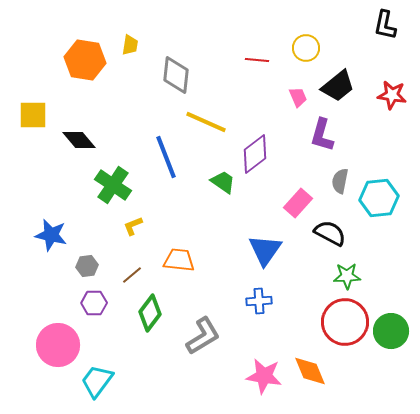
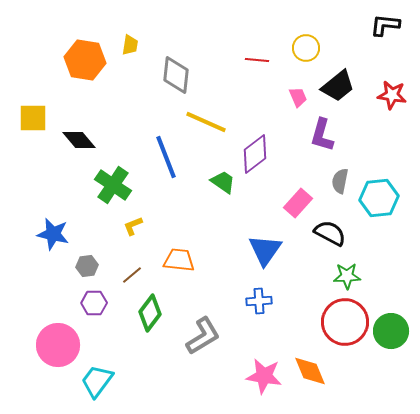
black L-shape: rotated 84 degrees clockwise
yellow square: moved 3 px down
blue star: moved 2 px right, 1 px up
